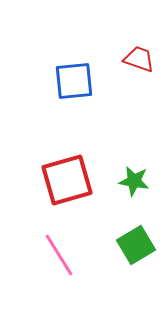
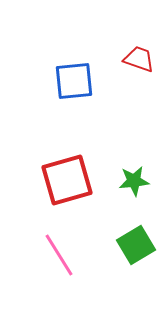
green star: rotated 16 degrees counterclockwise
